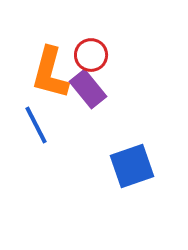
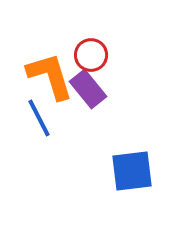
orange L-shape: moved 3 px down; rotated 148 degrees clockwise
blue line: moved 3 px right, 7 px up
blue square: moved 5 px down; rotated 12 degrees clockwise
